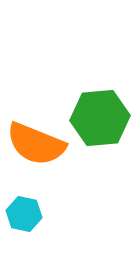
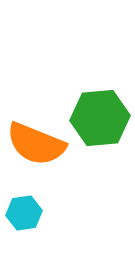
cyan hexagon: moved 1 px up; rotated 20 degrees counterclockwise
